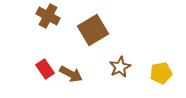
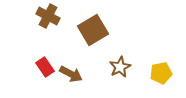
red rectangle: moved 2 px up
